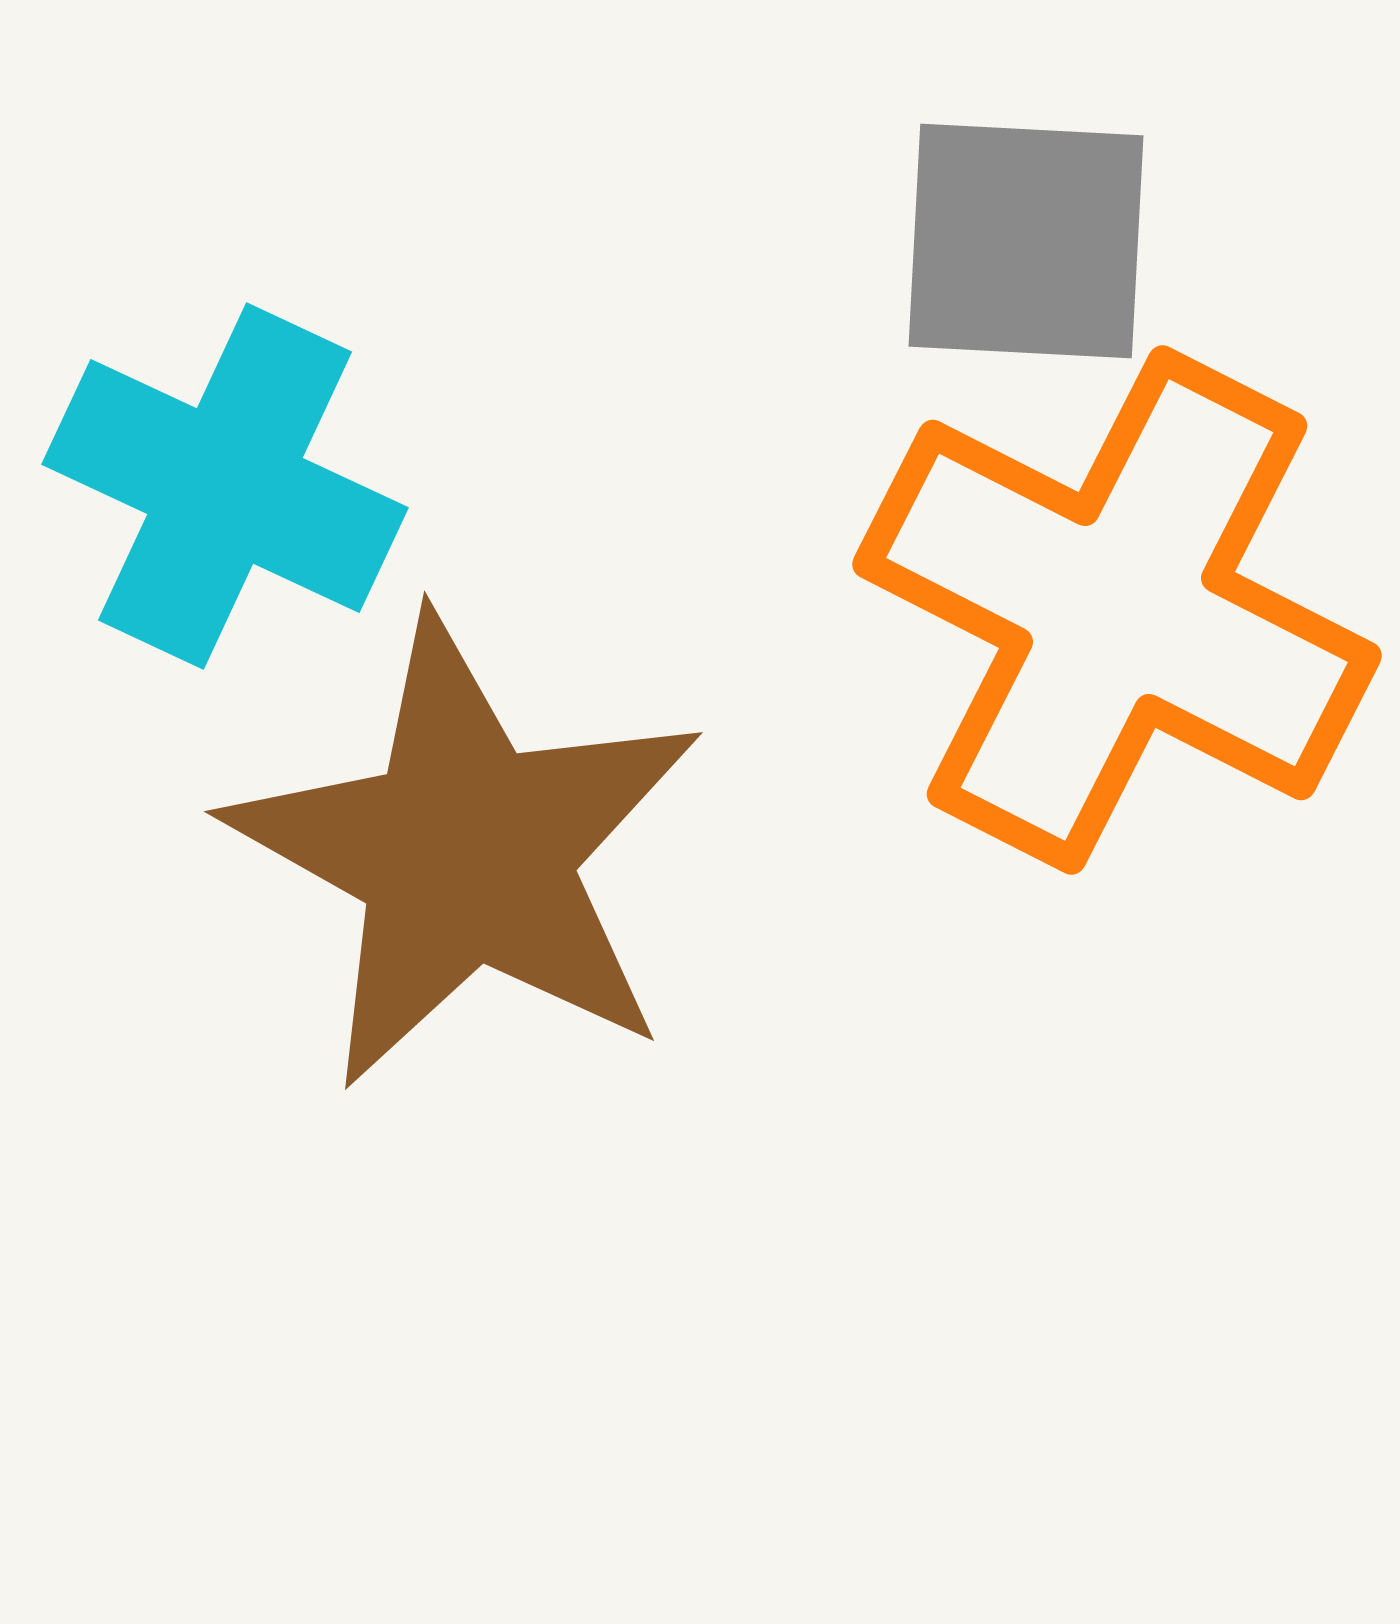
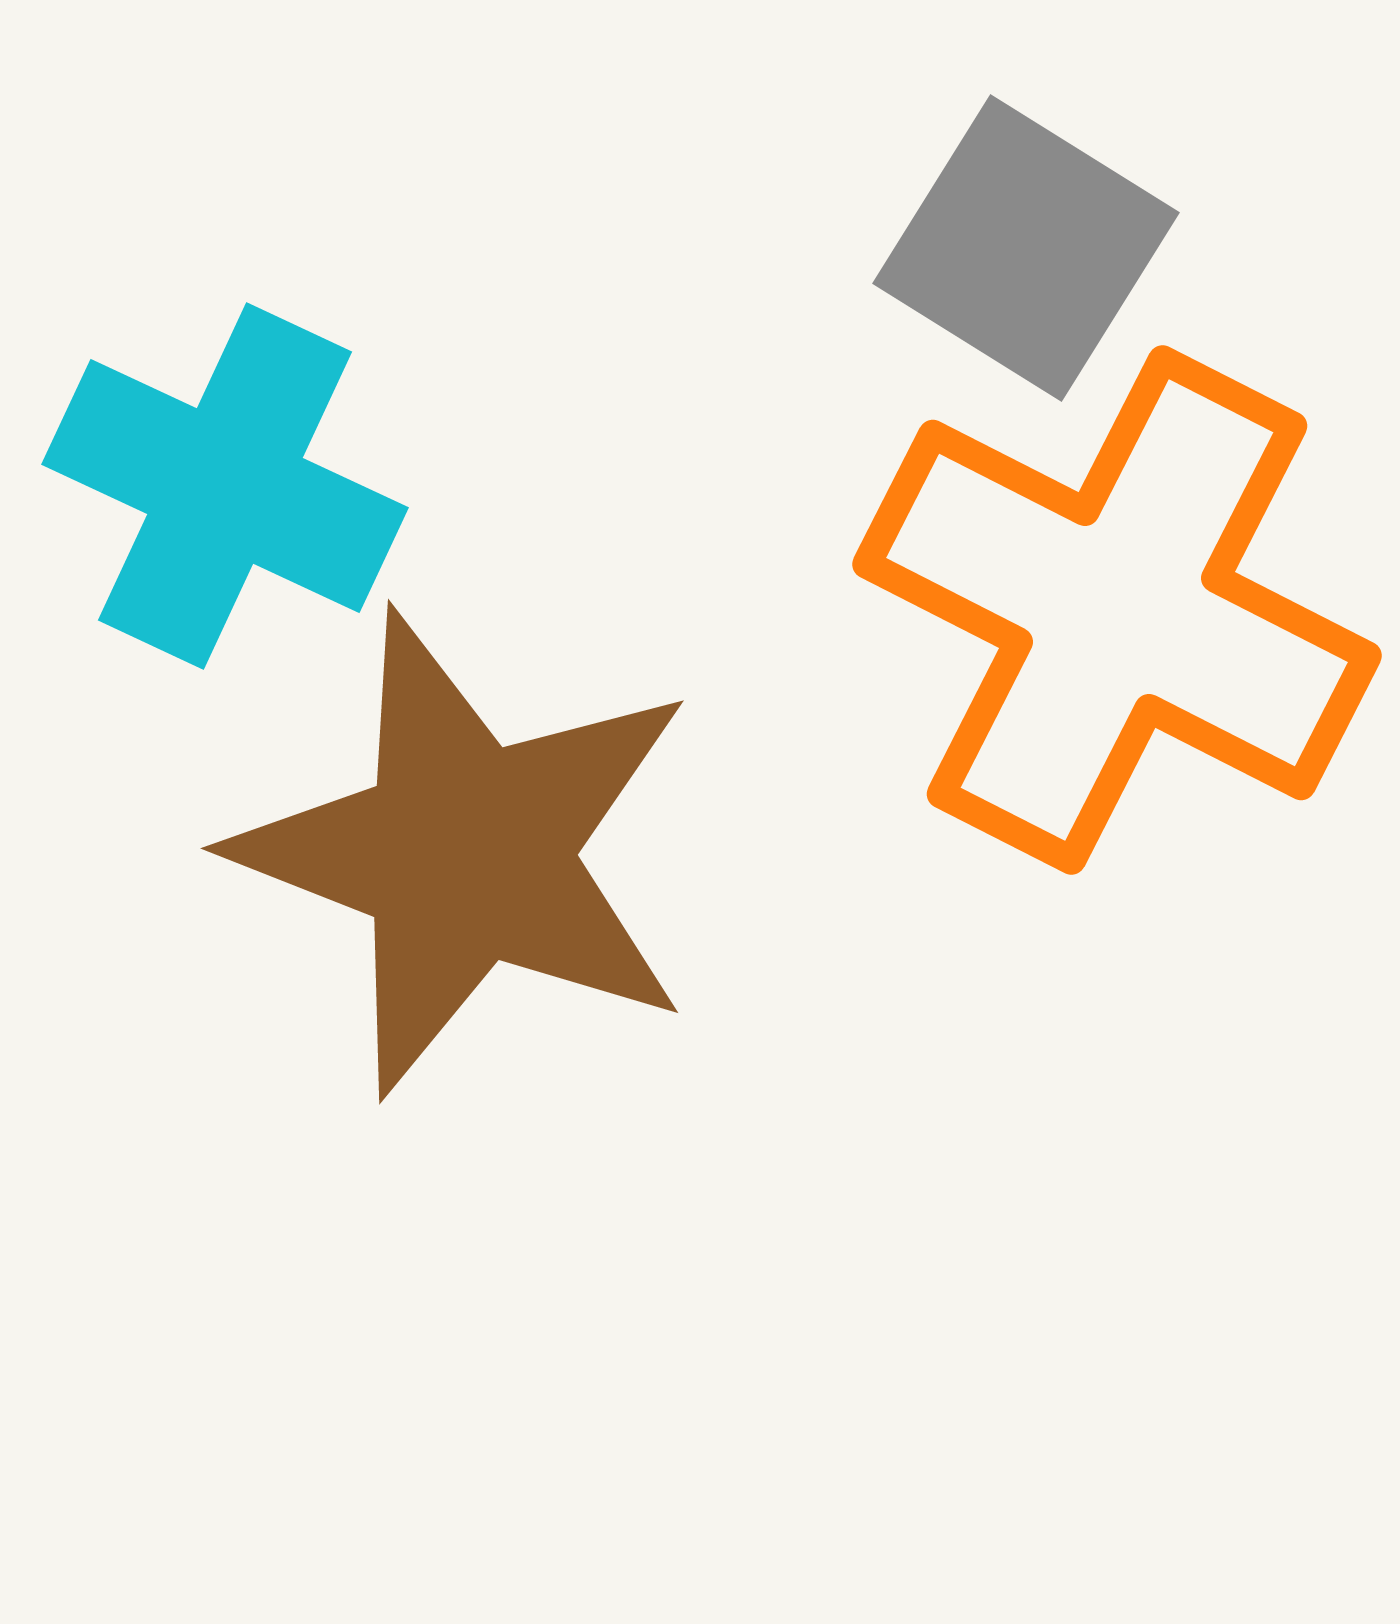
gray square: moved 7 px down; rotated 29 degrees clockwise
brown star: rotated 8 degrees counterclockwise
